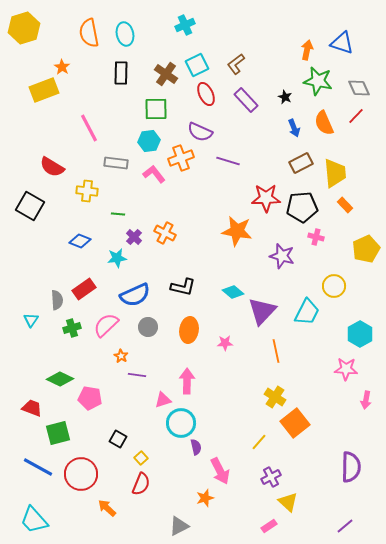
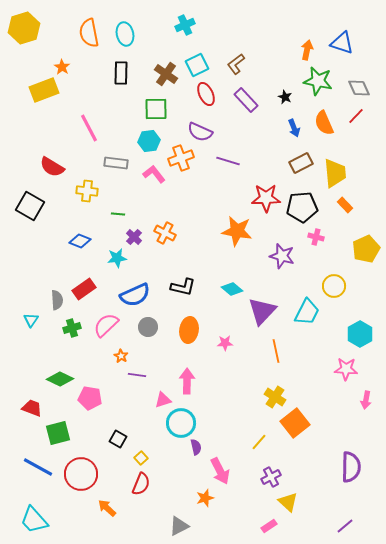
cyan diamond at (233, 292): moved 1 px left, 3 px up
